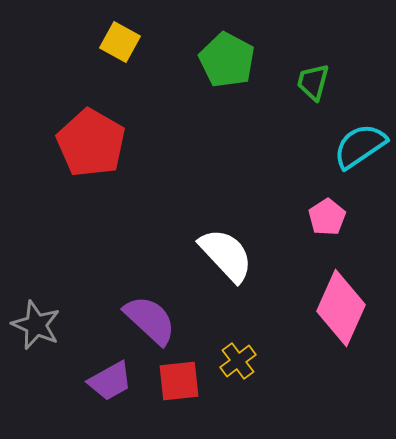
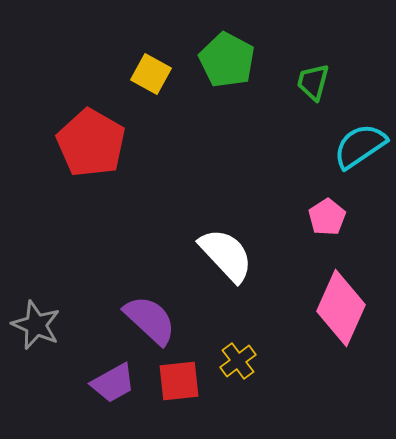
yellow square: moved 31 px right, 32 px down
purple trapezoid: moved 3 px right, 2 px down
